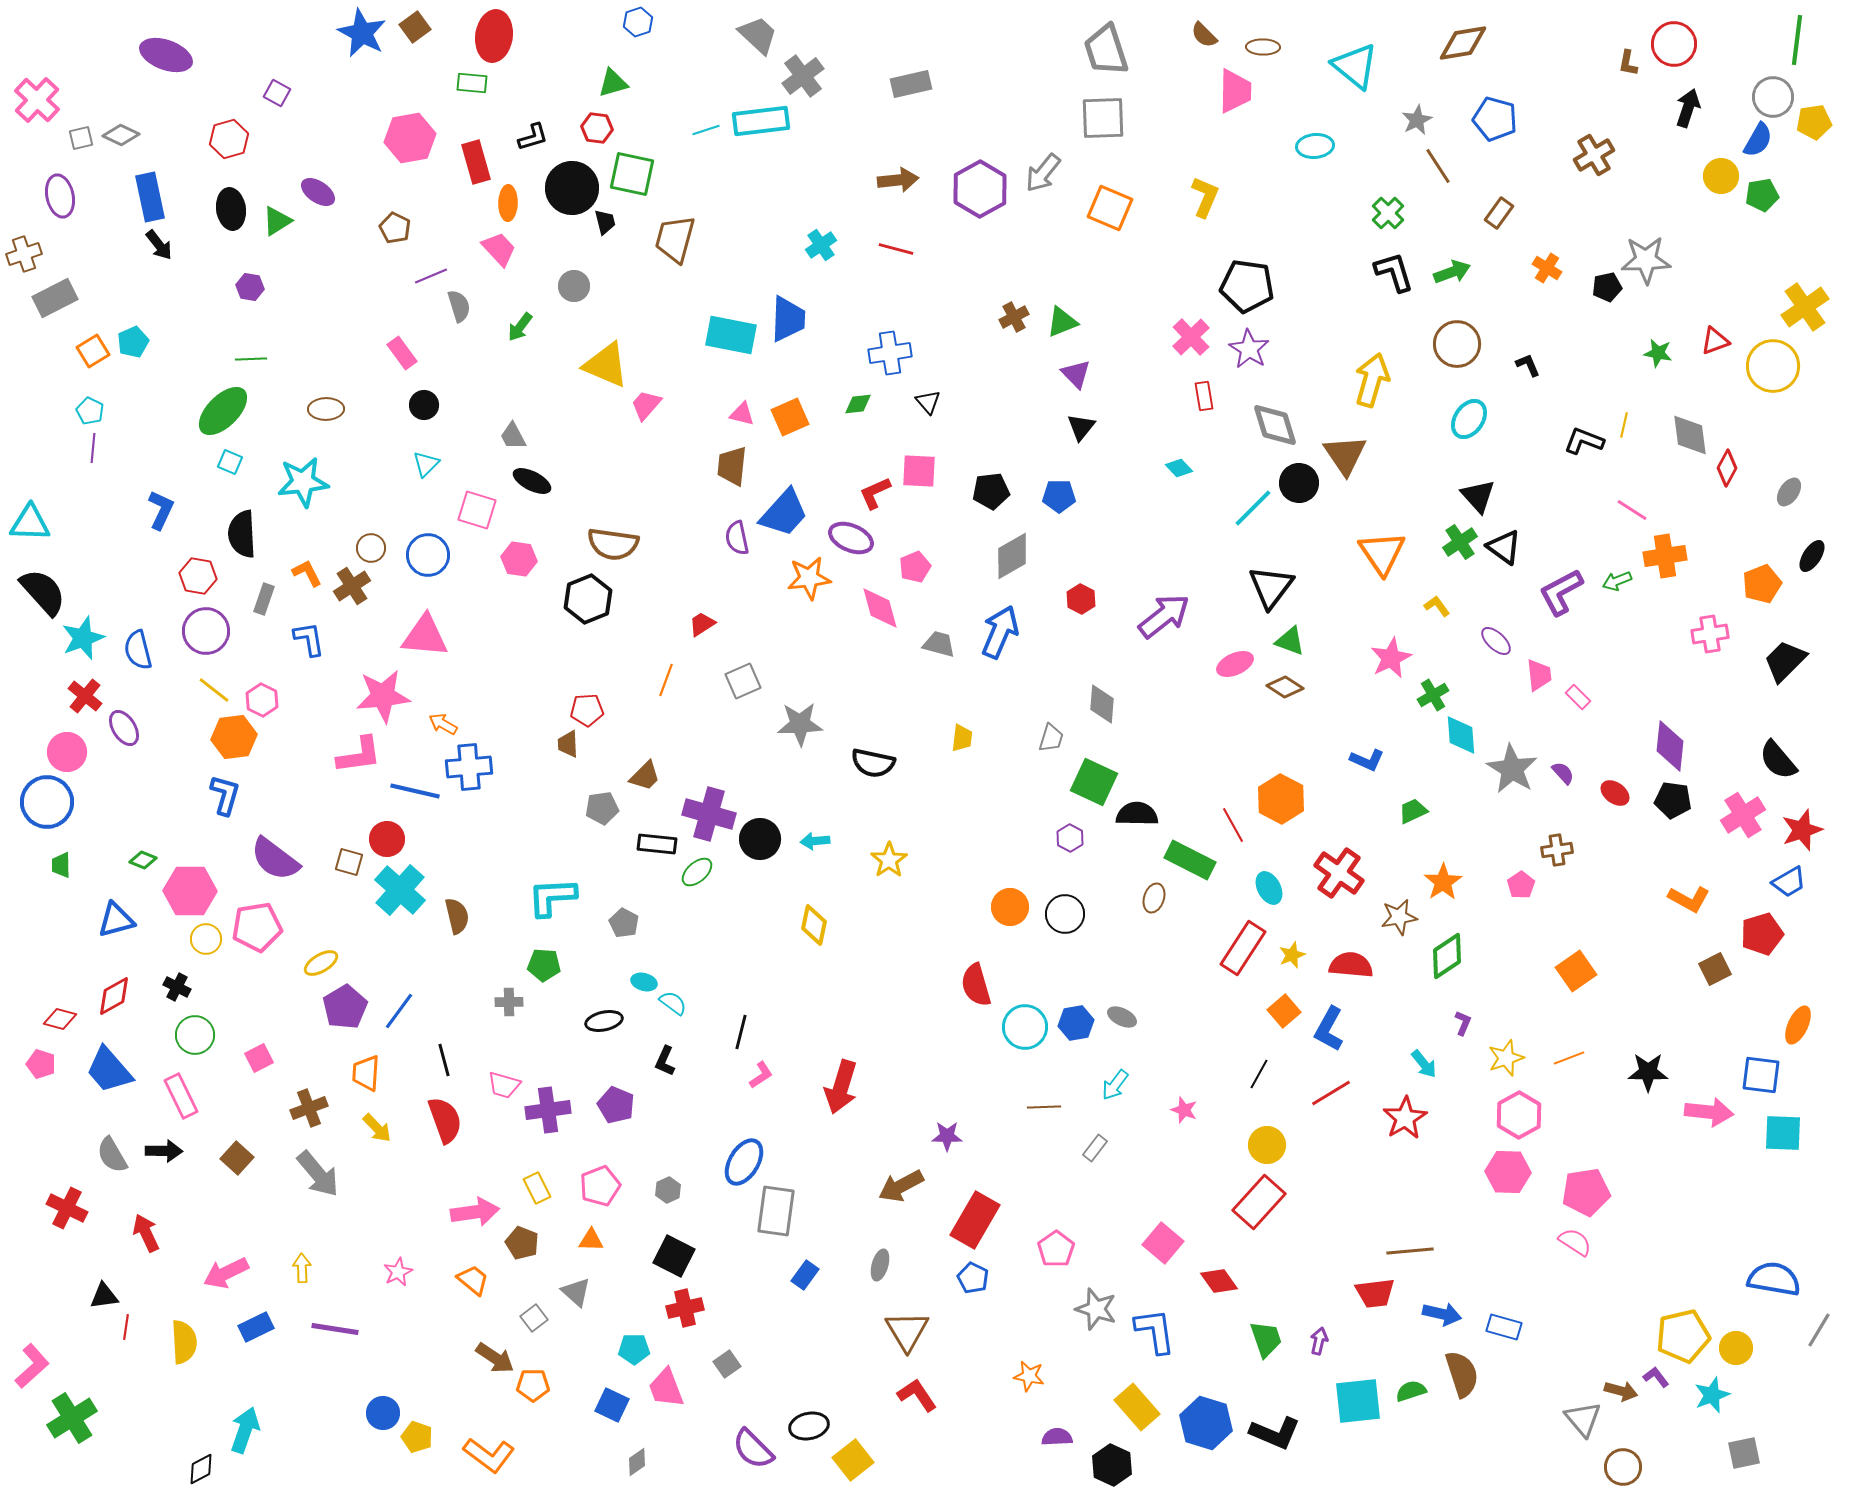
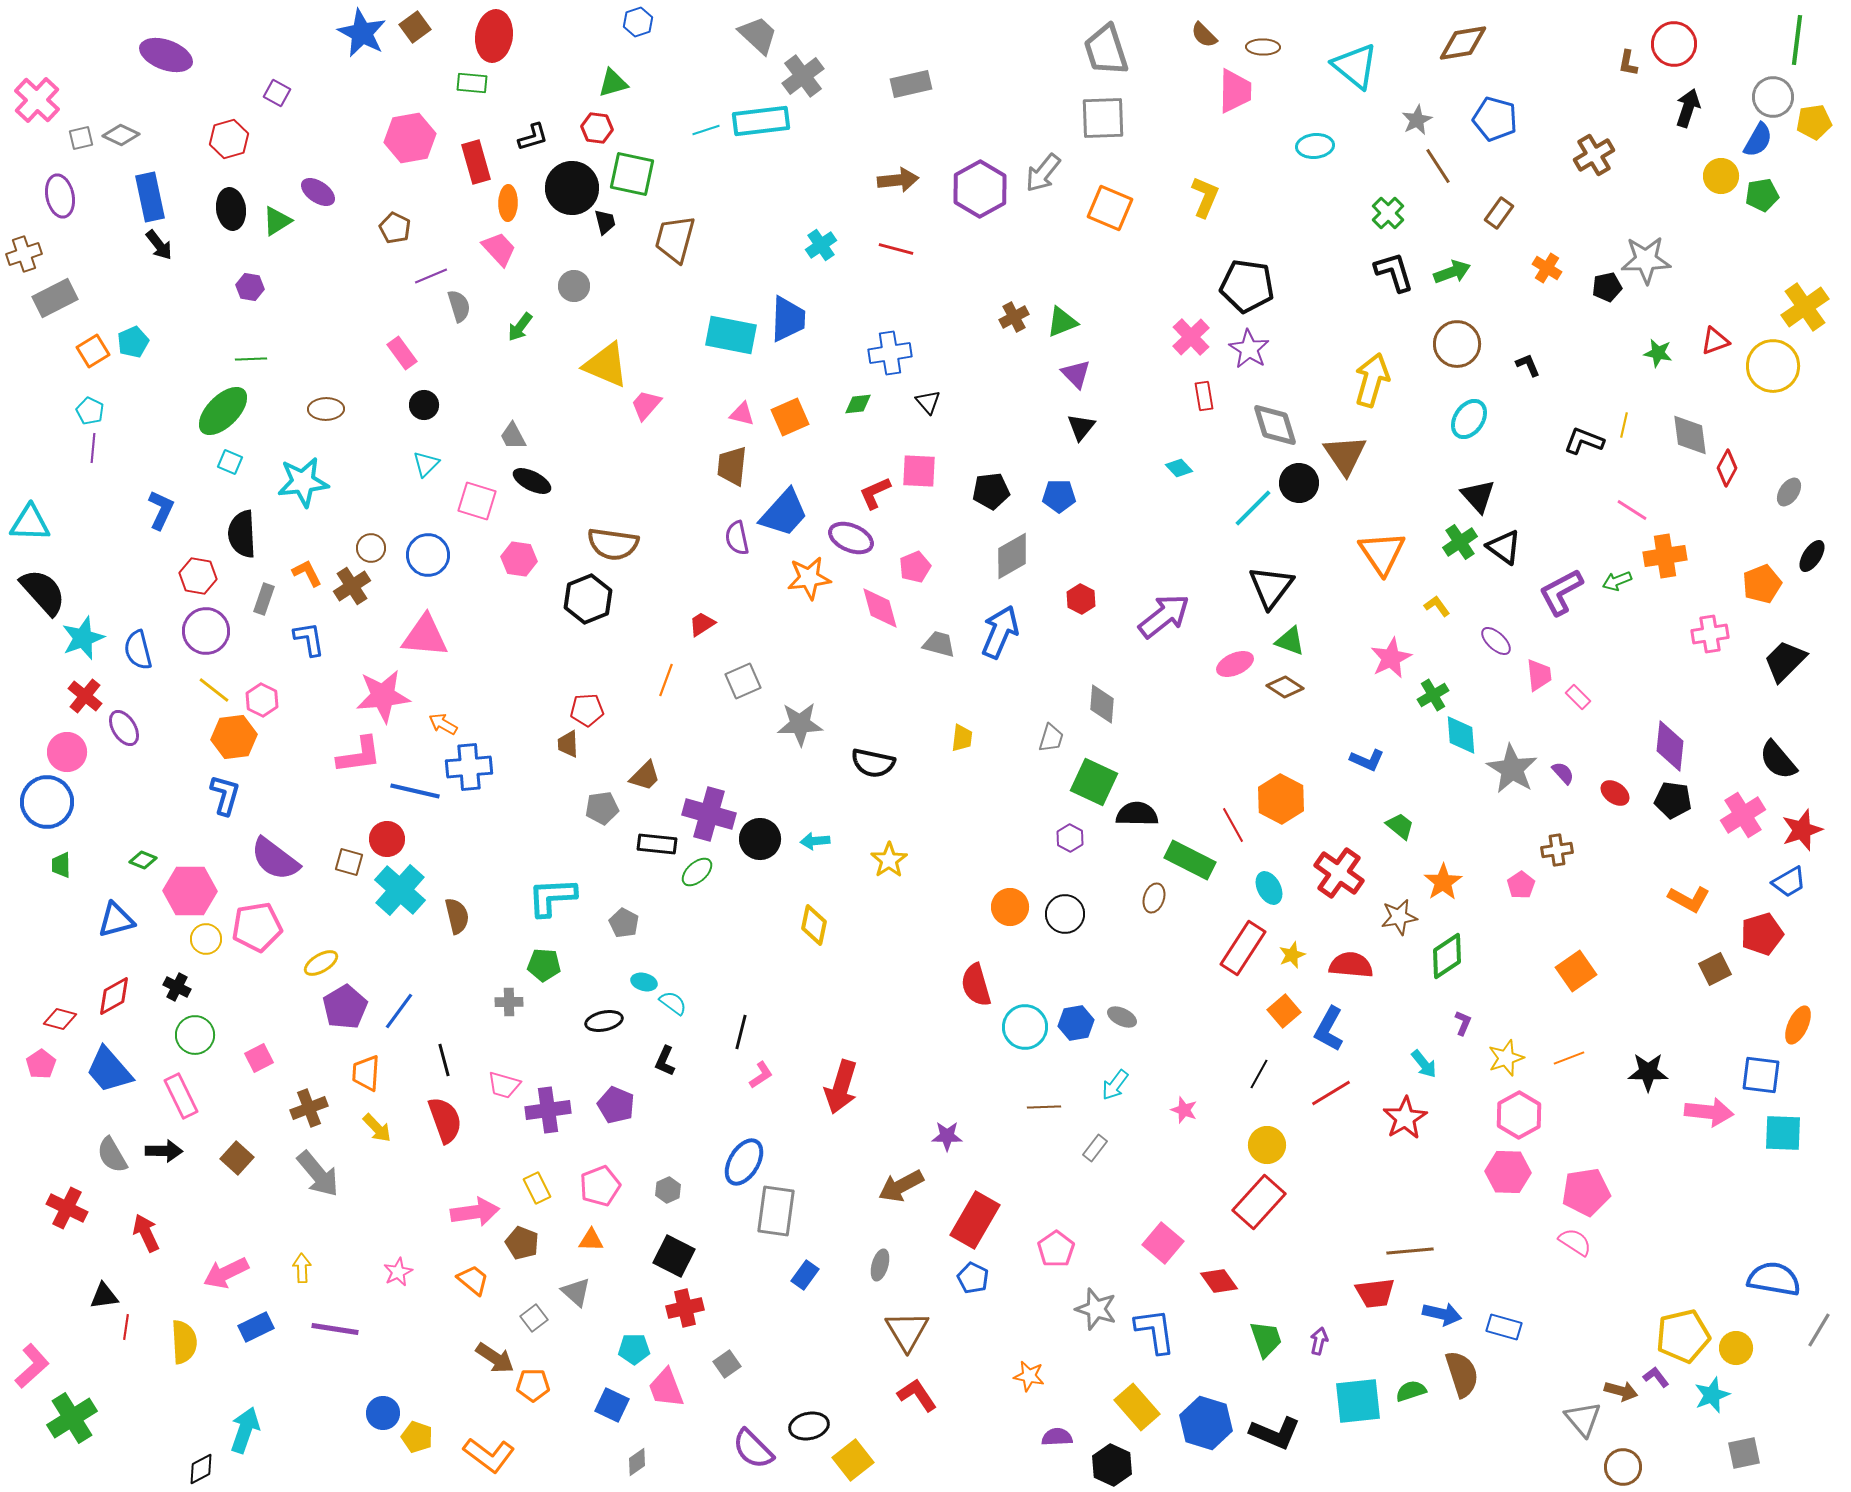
pink square at (477, 510): moved 9 px up
green trapezoid at (1413, 811): moved 13 px left, 15 px down; rotated 64 degrees clockwise
pink pentagon at (41, 1064): rotated 20 degrees clockwise
